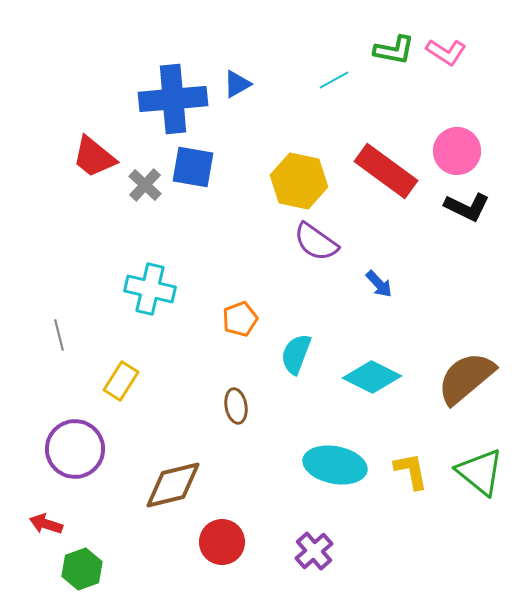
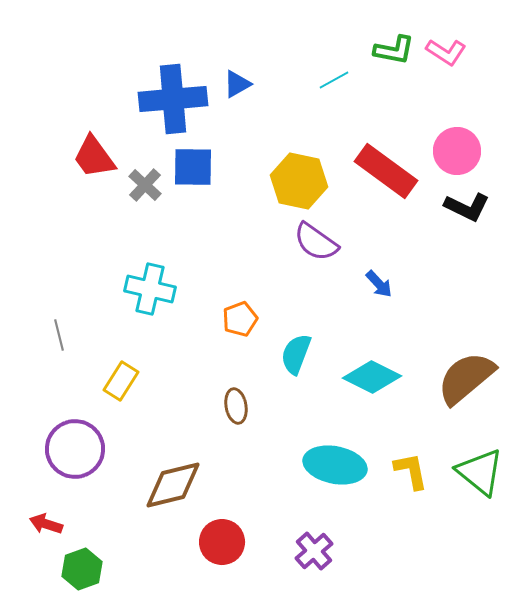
red trapezoid: rotated 15 degrees clockwise
blue square: rotated 9 degrees counterclockwise
